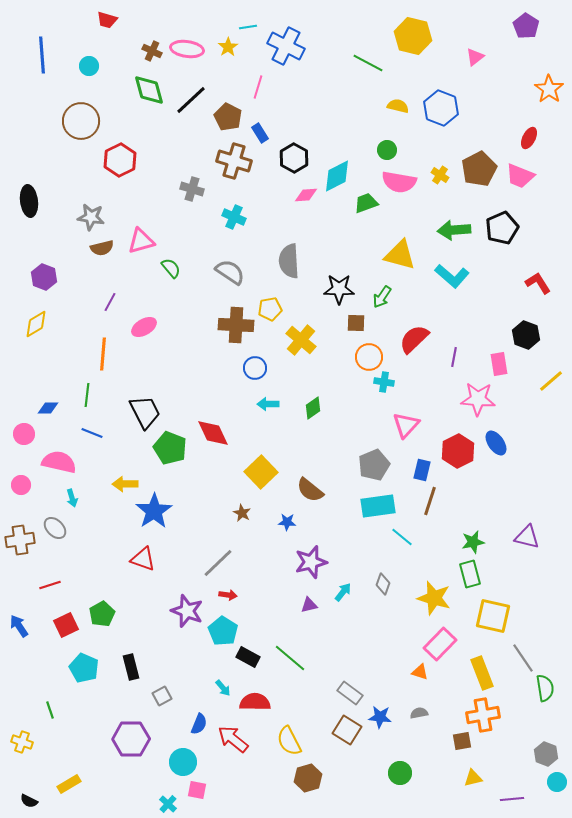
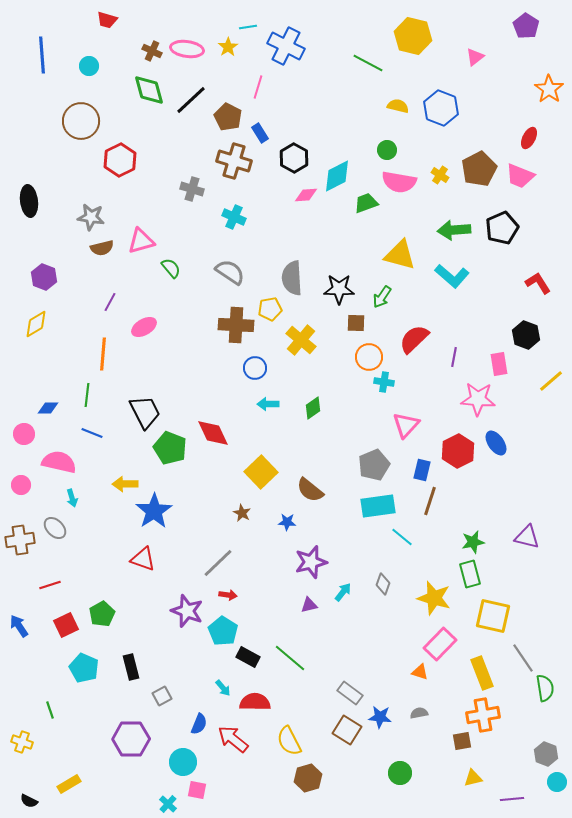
gray semicircle at (289, 261): moved 3 px right, 17 px down
